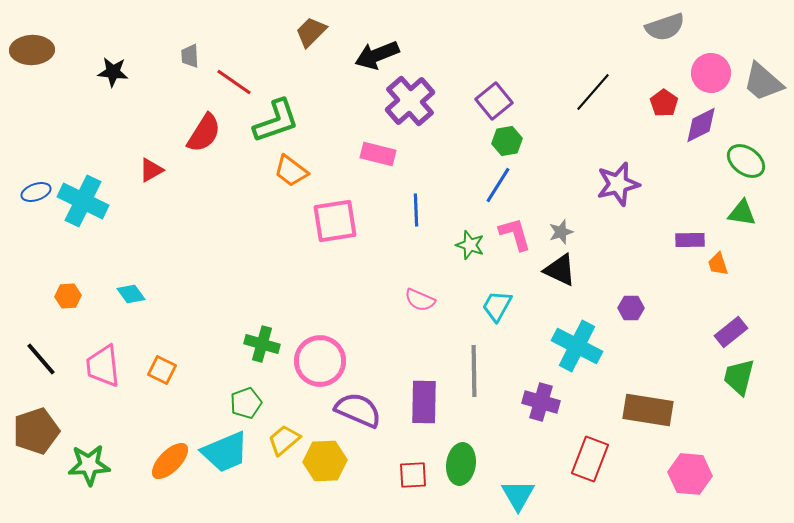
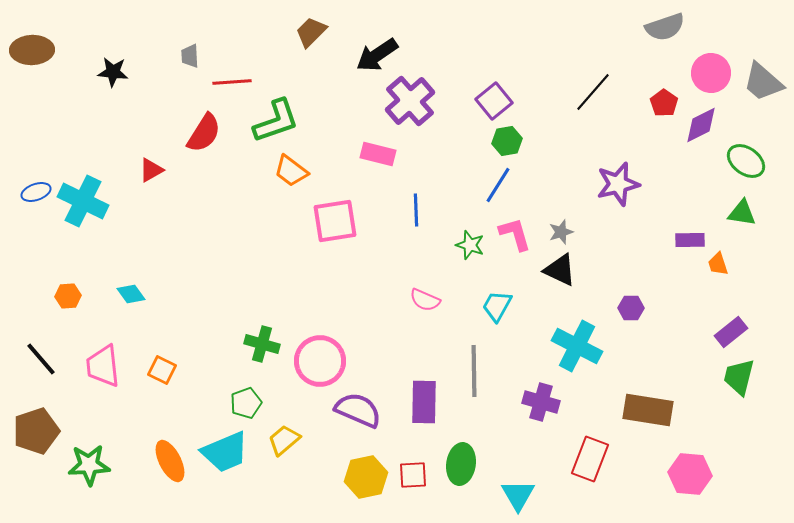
black arrow at (377, 55): rotated 12 degrees counterclockwise
red line at (234, 82): moved 2 px left; rotated 39 degrees counterclockwise
pink semicircle at (420, 300): moved 5 px right
orange ellipse at (170, 461): rotated 72 degrees counterclockwise
yellow hexagon at (325, 461): moved 41 px right, 16 px down; rotated 9 degrees counterclockwise
